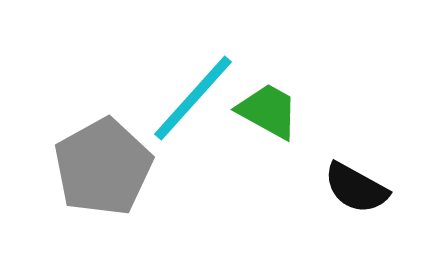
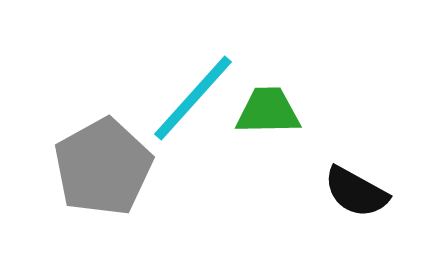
green trapezoid: rotated 30 degrees counterclockwise
black semicircle: moved 4 px down
